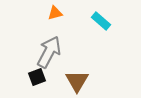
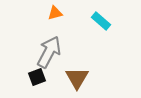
brown triangle: moved 3 px up
